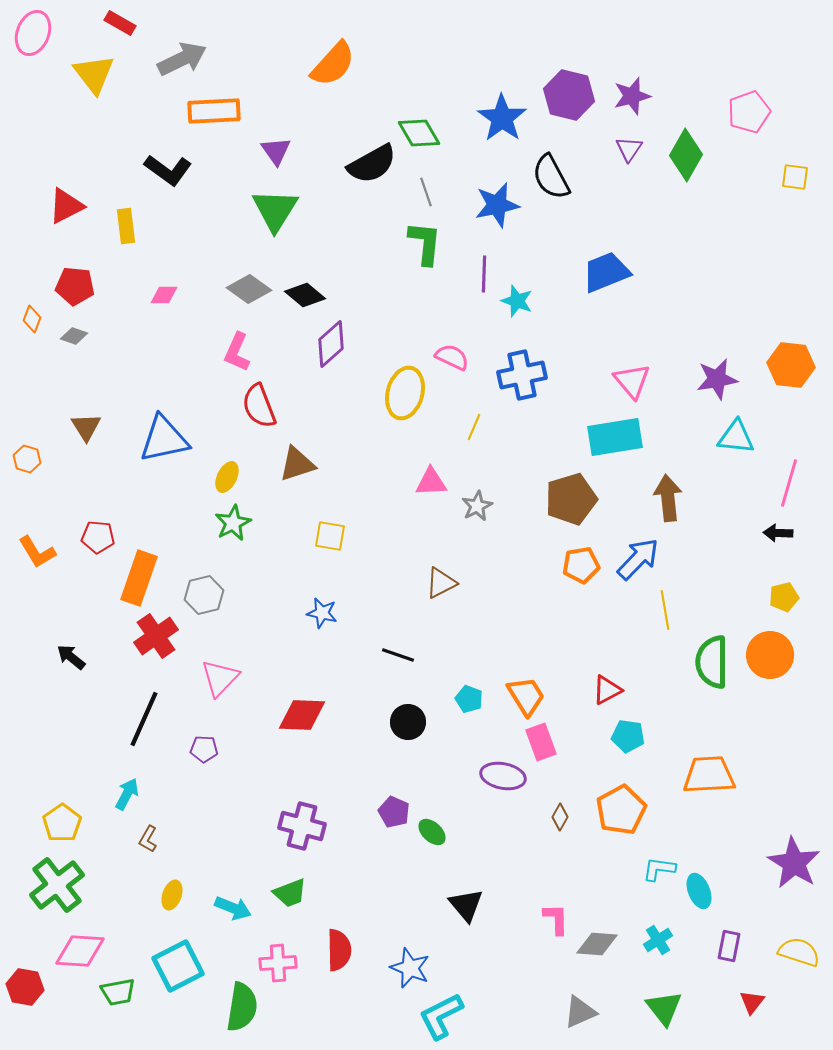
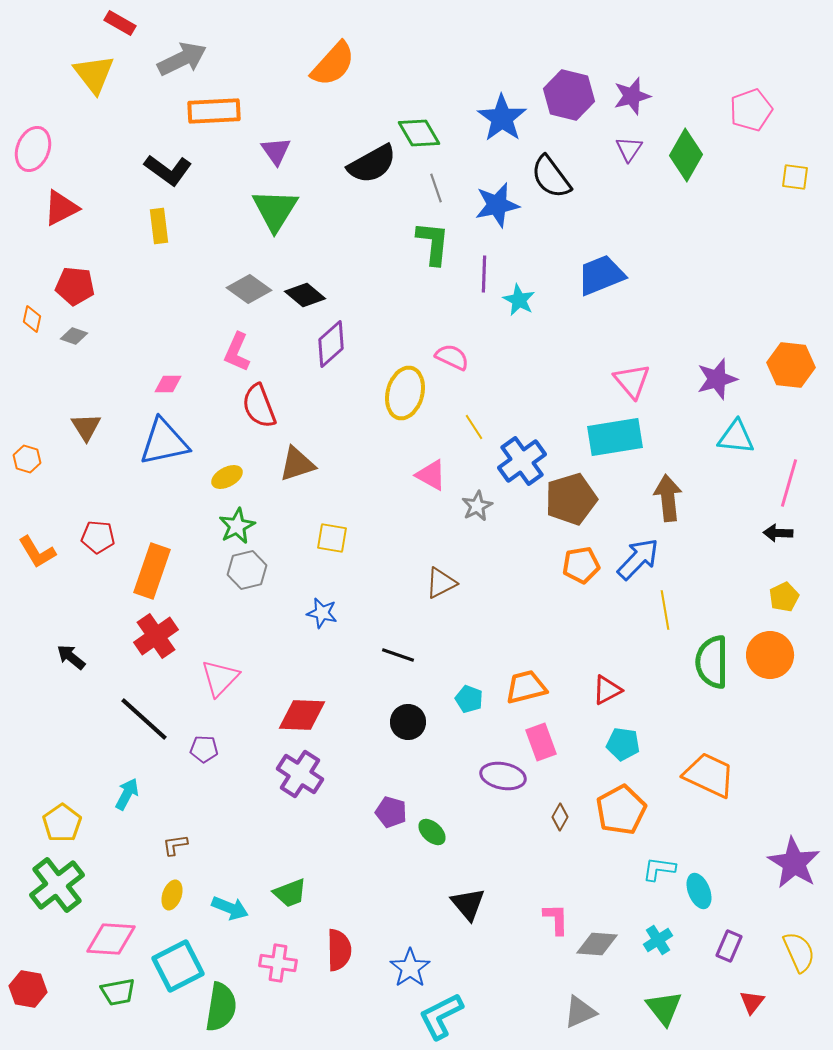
pink ellipse at (33, 33): moved 116 px down
pink pentagon at (749, 112): moved 2 px right, 2 px up
black semicircle at (551, 177): rotated 9 degrees counterclockwise
gray line at (426, 192): moved 10 px right, 4 px up
red triangle at (66, 206): moved 5 px left, 2 px down
yellow rectangle at (126, 226): moved 33 px right
green L-shape at (425, 243): moved 8 px right
blue trapezoid at (606, 272): moved 5 px left, 3 px down
pink diamond at (164, 295): moved 4 px right, 89 px down
cyan star at (517, 301): moved 2 px right, 1 px up; rotated 8 degrees clockwise
orange diamond at (32, 319): rotated 8 degrees counterclockwise
blue cross at (522, 375): moved 86 px down; rotated 24 degrees counterclockwise
purple star at (717, 379): rotated 6 degrees counterclockwise
yellow line at (474, 427): rotated 56 degrees counterclockwise
blue triangle at (164, 439): moved 3 px down
yellow ellipse at (227, 477): rotated 36 degrees clockwise
pink triangle at (431, 482): moved 7 px up; rotated 32 degrees clockwise
green star at (233, 523): moved 4 px right, 3 px down
yellow square at (330, 536): moved 2 px right, 2 px down
orange rectangle at (139, 578): moved 13 px right, 7 px up
gray hexagon at (204, 595): moved 43 px right, 25 px up
yellow pentagon at (784, 597): rotated 12 degrees counterclockwise
orange trapezoid at (526, 696): moved 9 px up; rotated 72 degrees counterclockwise
black line at (144, 719): rotated 72 degrees counterclockwise
cyan pentagon at (628, 736): moved 5 px left, 8 px down
orange trapezoid at (709, 775): rotated 28 degrees clockwise
purple pentagon at (394, 812): moved 3 px left; rotated 8 degrees counterclockwise
purple cross at (302, 826): moved 2 px left, 52 px up; rotated 18 degrees clockwise
brown L-shape at (148, 839): moved 27 px right, 6 px down; rotated 52 degrees clockwise
black triangle at (466, 905): moved 2 px right, 1 px up
cyan arrow at (233, 908): moved 3 px left
purple rectangle at (729, 946): rotated 12 degrees clockwise
pink diamond at (80, 951): moved 31 px right, 12 px up
yellow semicircle at (799, 952): rotated 48 degrees clockwise
pink cross at (278, 963): rotated 12 degrees clockwise
blue star at (410, 968): rotated 15 degrees clockwise
red hexagon at (25, 987): moved 3 px right, 2 px down
green semicircle at (242, 1007): moved 21 px left
